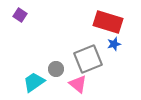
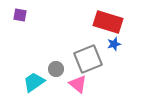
purple square: rotated 24 degrees counterclockwise
